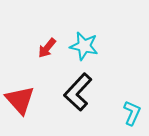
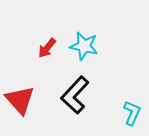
black L-shape: moved 3 px left, 3 px down
